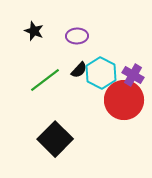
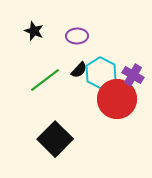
red circle: moved 7 px left, 1 px up
